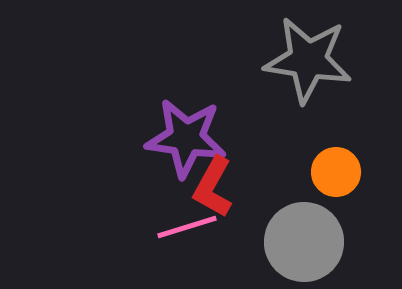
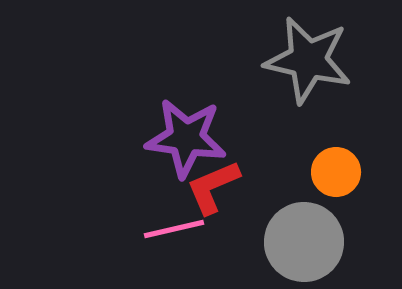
gray star: rotated 4 degrees clockwise
red L-shape: rotated 38 degrees clockwise
pink line: moved 13 px left, 2 px down; rotated 4 degrees clockwise
